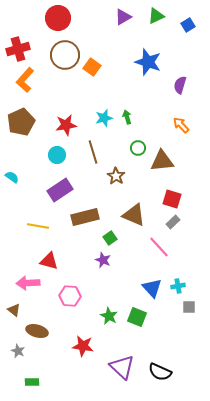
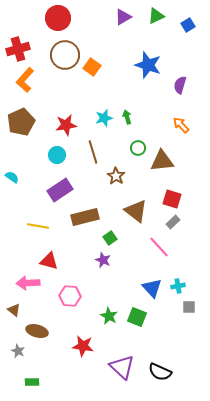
blue star at (148, 62): moved 3 px down
brown triangle at (134, 215): moved 2 px right, 4 px up; rotated 15 degrees clockwise
